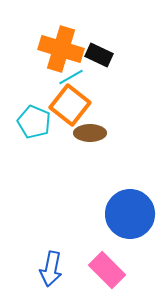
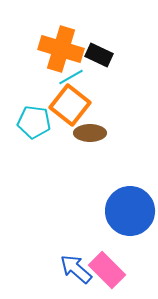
cyan pentagon: rotated 16 degrees counterclockwise
blue circle: moved 3 px up
blue arrow: moved 25 px right; rotated 120 degrees clockwise
